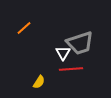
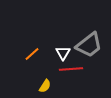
orange line: moved 8 px right, 26 px down
gray trapezoid: moved 9 px right, 2 px down; rotated 20 degrees counterclockwise
yellow semicircle: moved 6 px right, 4 px down
